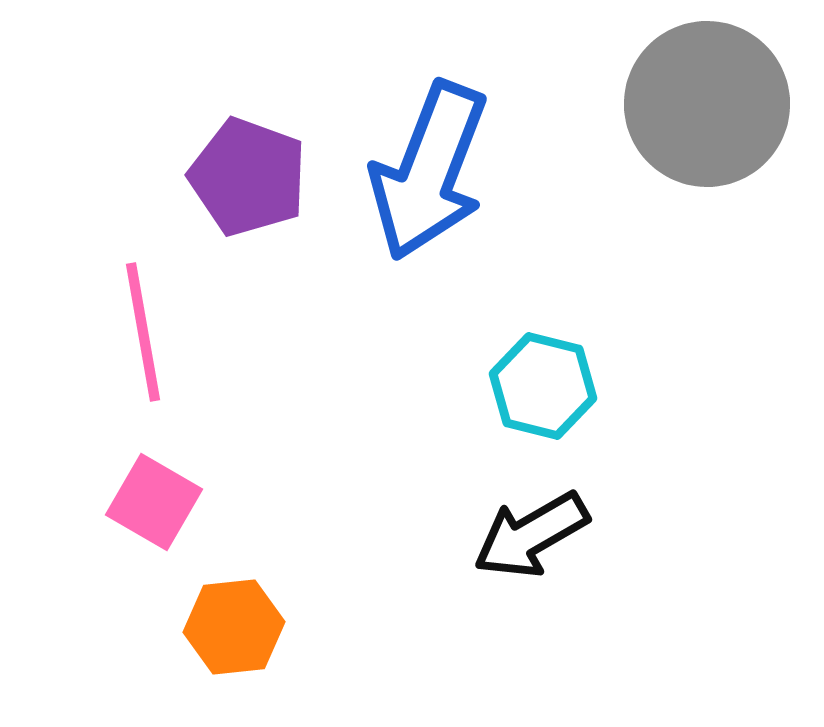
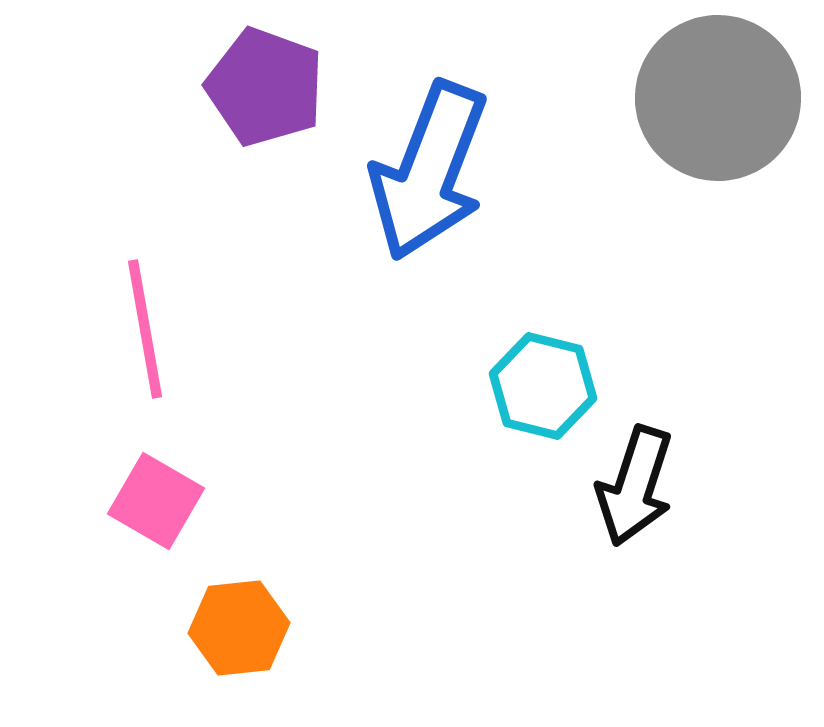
gray circle: moved 11 px right, 6 px up
purple pentagon: moved 17 px right, 90 px up
pink line: moved 2 px right, 3 px up
pink square: moved 2 px right, 1 px up
black arrow: moved 104 px right, 49 px up; rotated 42 degrees counterclockwise
orange hexagon: moved 5 px right, 1 px down
